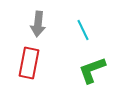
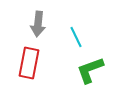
cyan line: moved 7 px left, 7 px down
green L-shape: moved 2 px left
